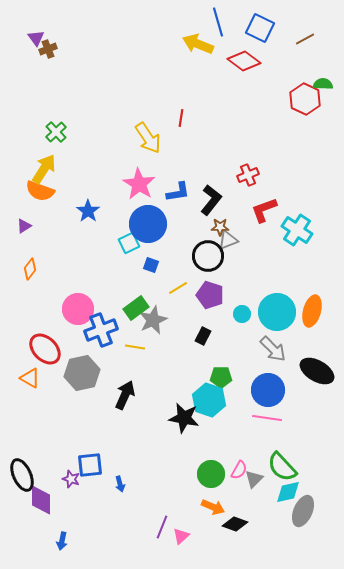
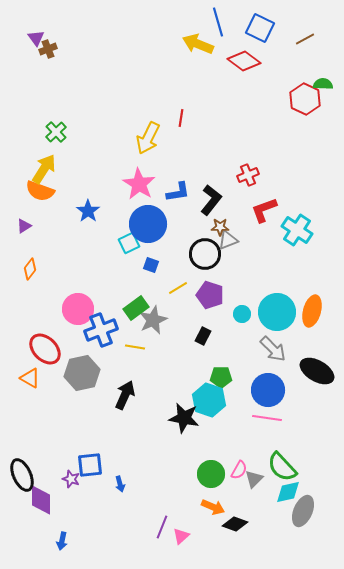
yellow arrow at (148, 138): rotated 60 degrees clockwise
black circle at (208, 256): moved 3 px left, 2 px up
